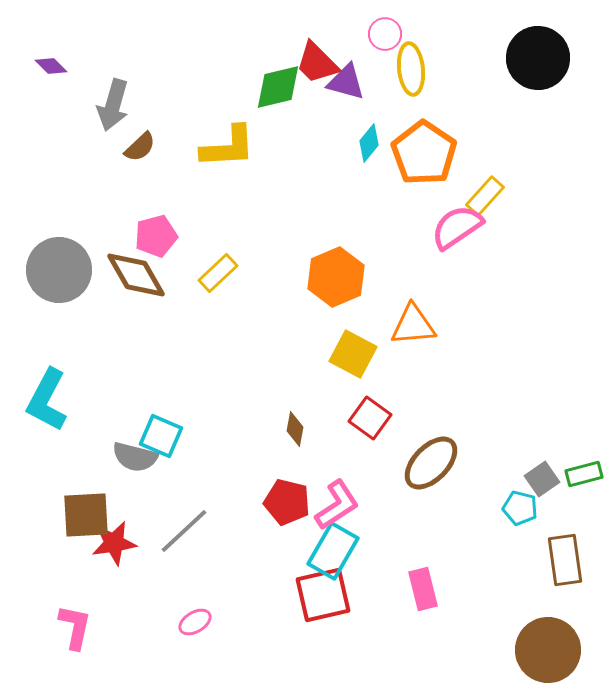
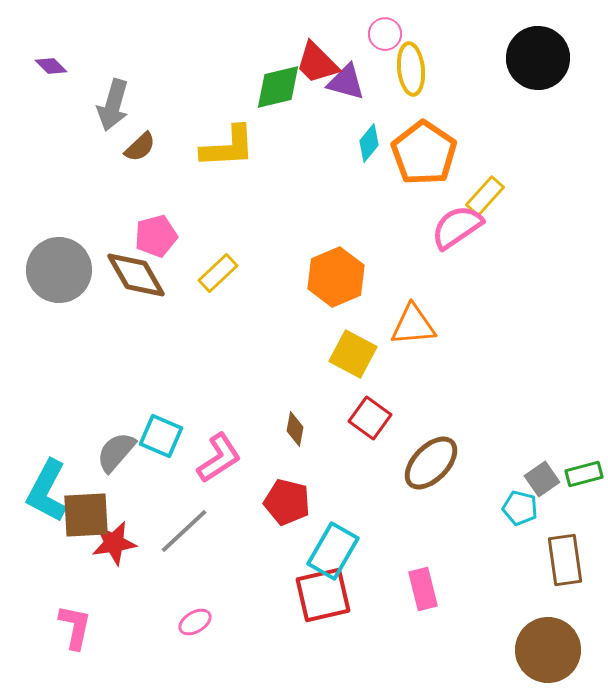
cyan L-shape at (47, 400): moved 91 px down
gray semicircle at (135, 457): moved 19 px left, 5 px up; rotated 117 degrees clockwise
pink L-shape at (337, 505): moved 118 px left, 47 px up
